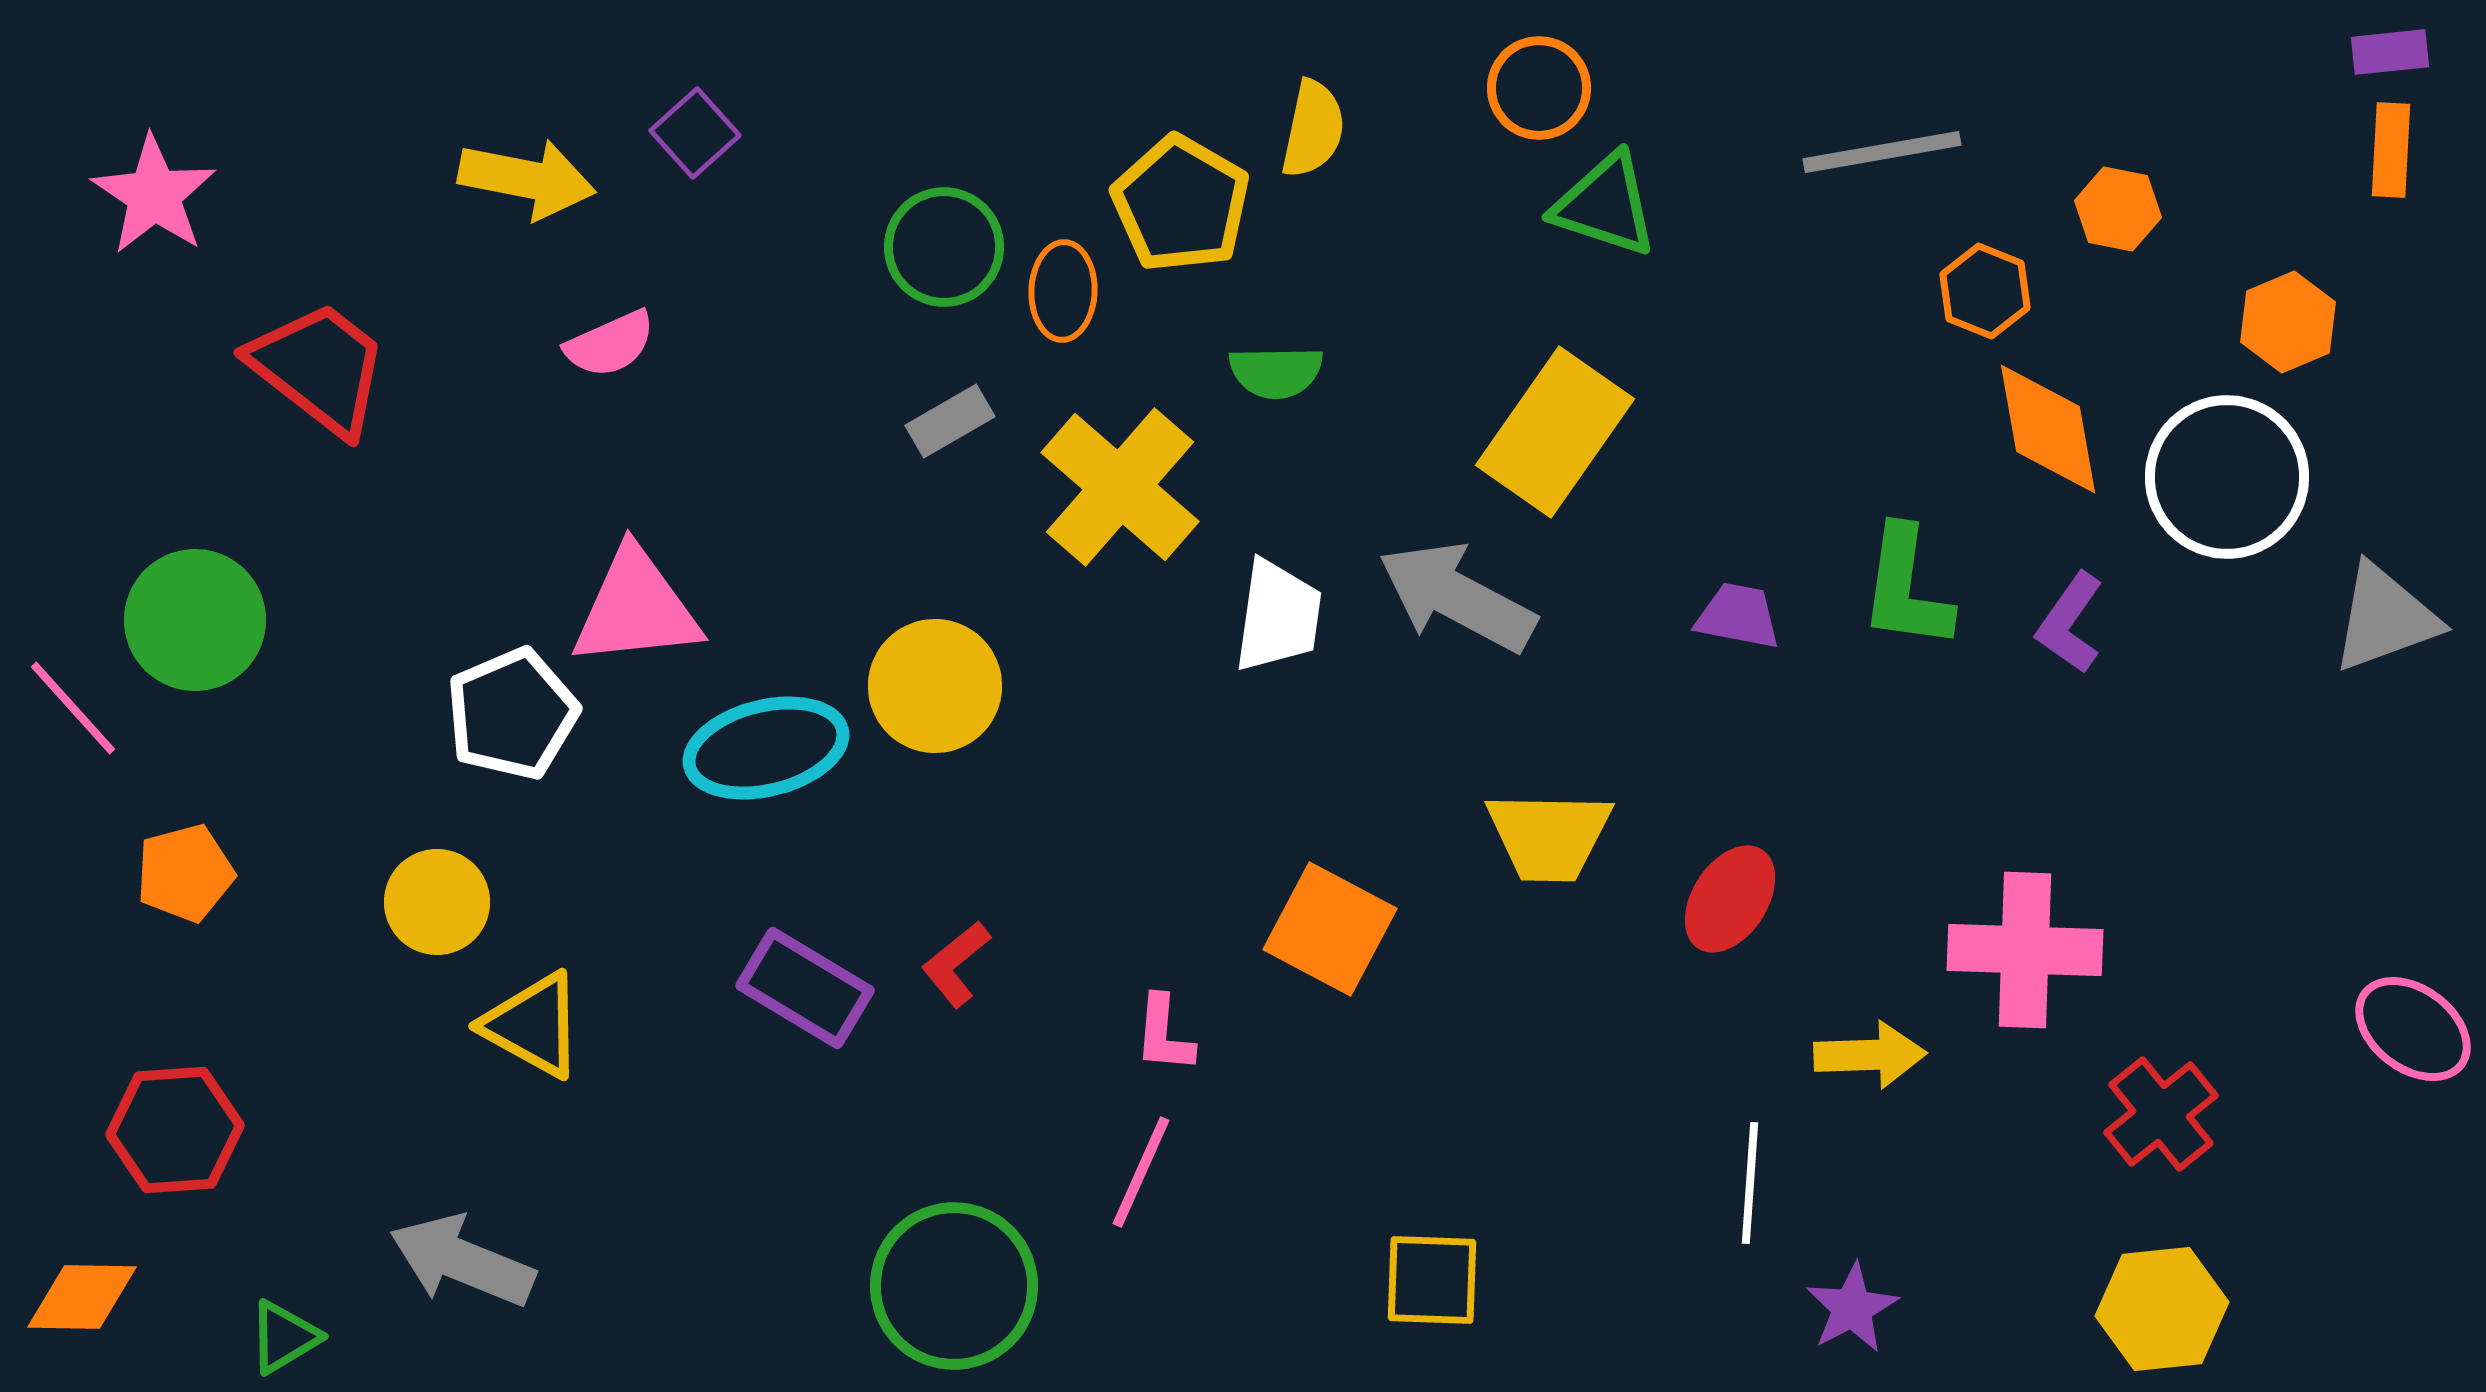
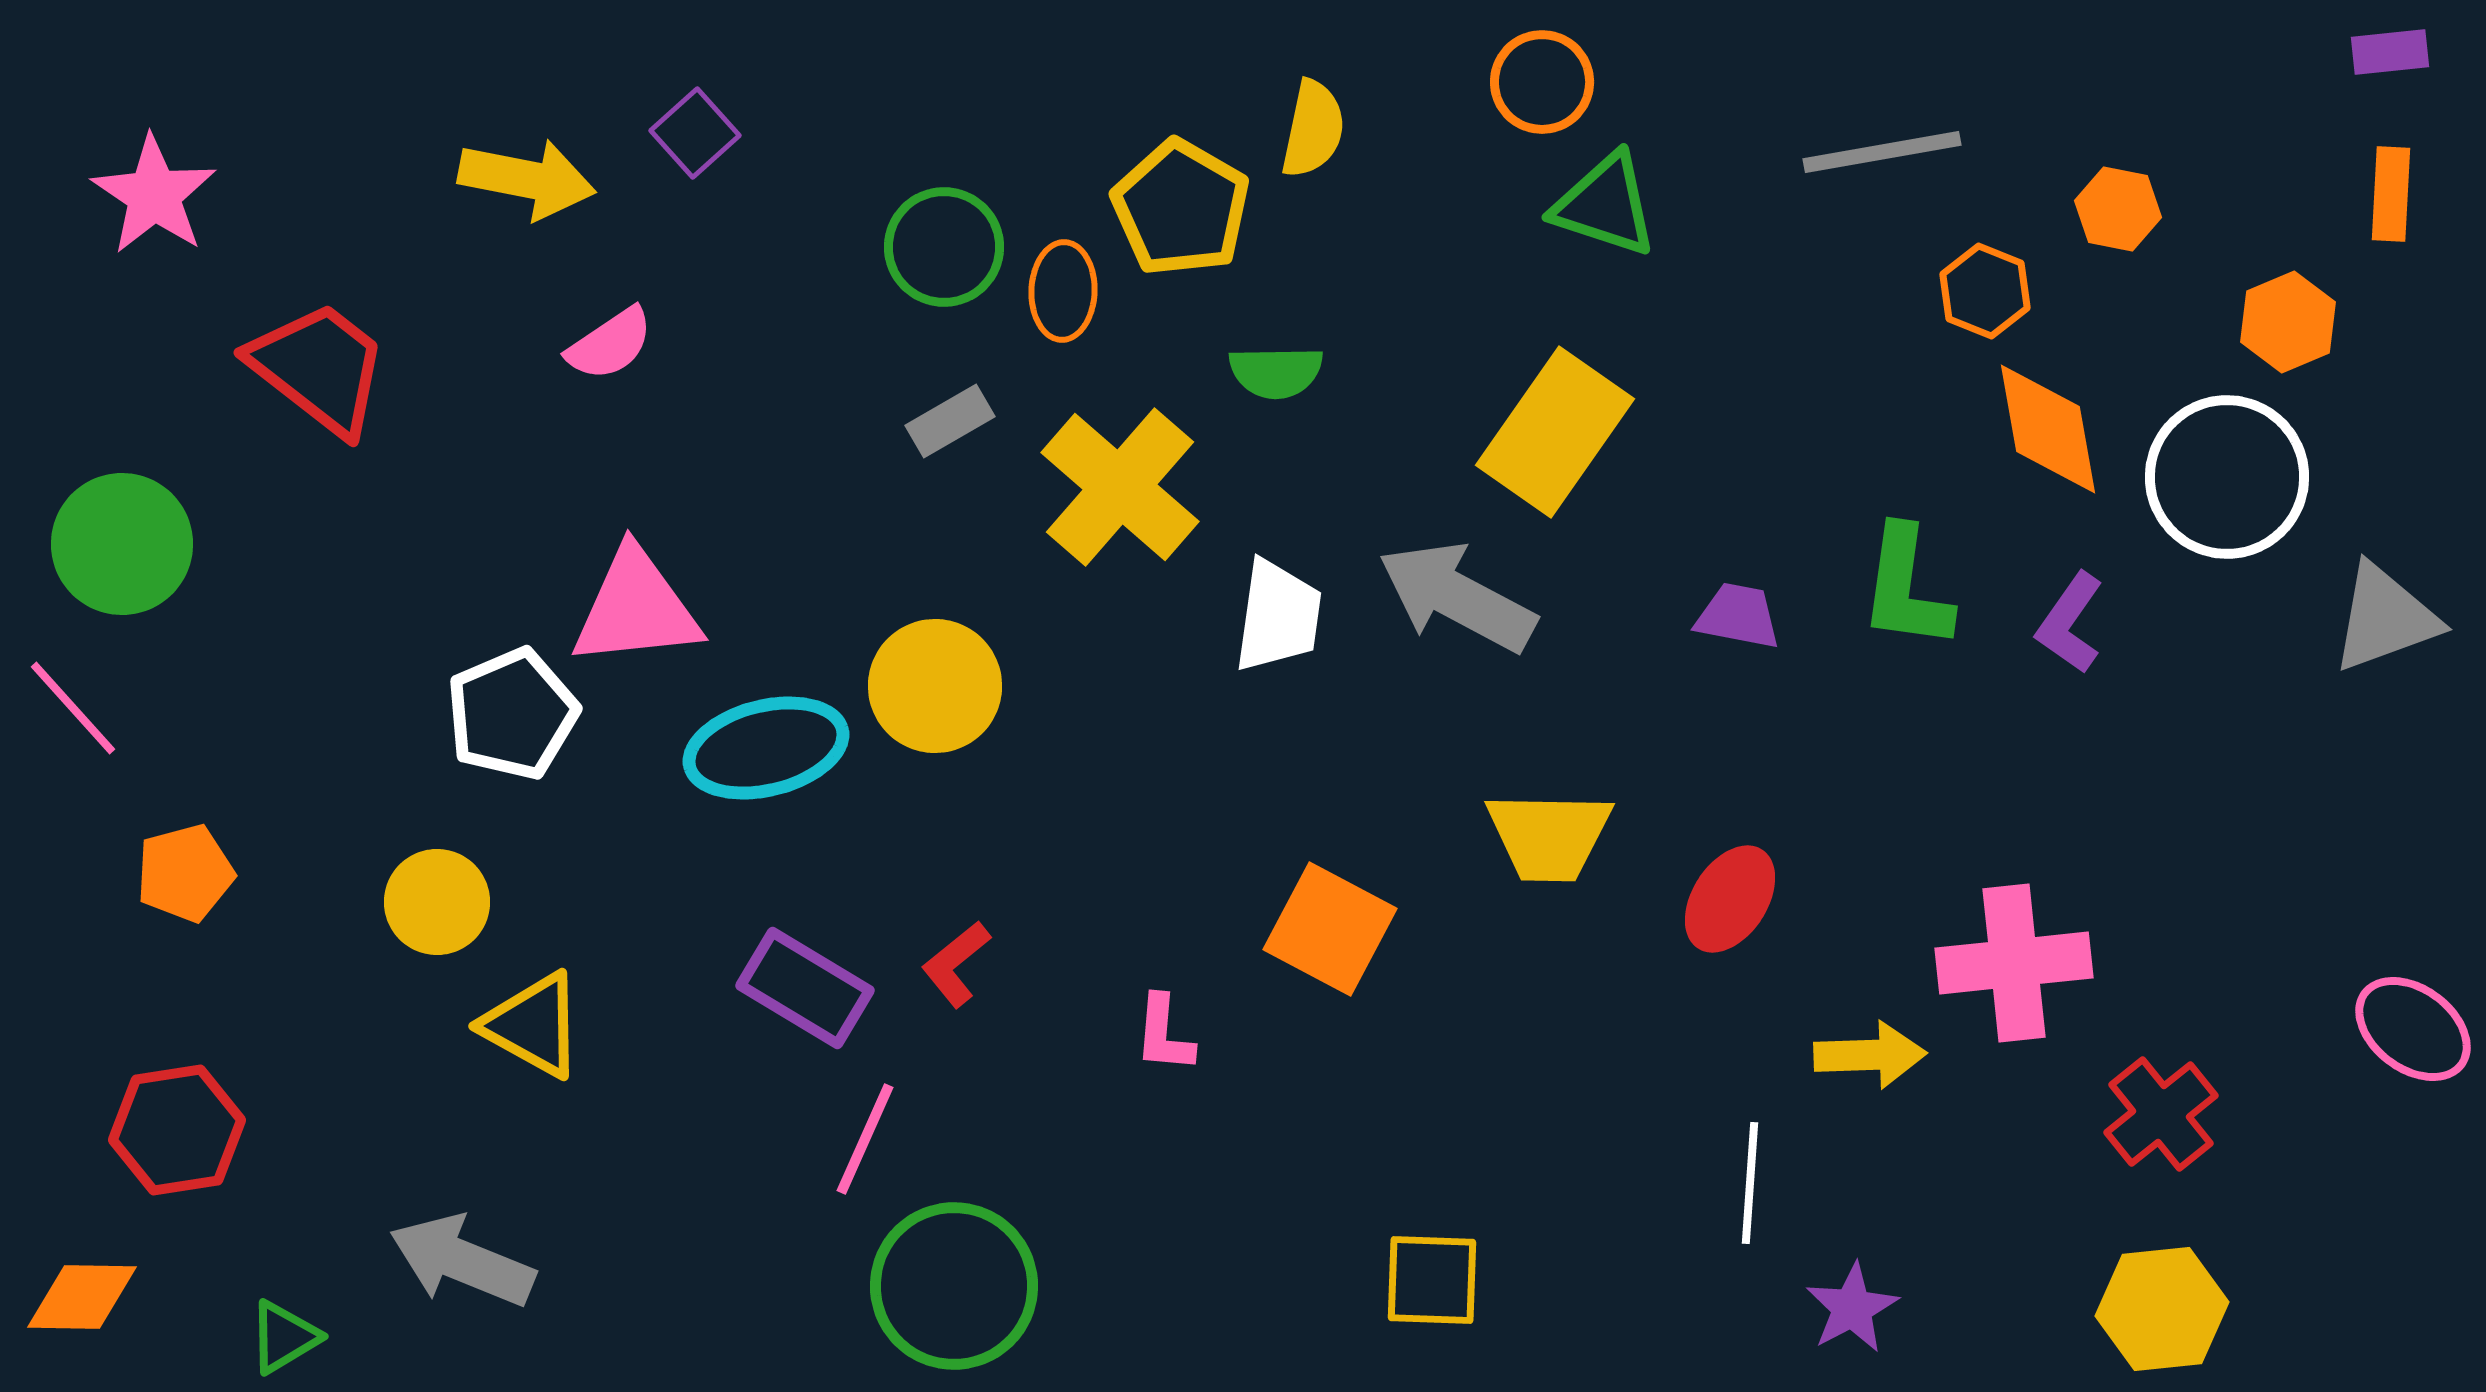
orange circle at (1539, 88): moved 3 px right, 6 px up
orange rectangle at (2391, 150): moved 44 px down
yellow pentagon at (1181, 204): moved 4 px down
pink semicircle at (610, 344): rotated 10 degrees counterclockwise
green circle at (195, 620): moved 73 px left, 76 px up
pink cross at (2025, 950): moved 11 px left, 13 px down; rotated 8 degrees counterclockwise
red hexagon at (175, 1130): moved 2 px right; rotated 5 degrees counterclockwise
pink line at (1141, 1172): moved 276 px left, 33 px up
